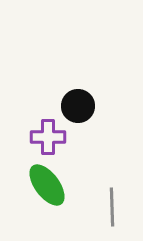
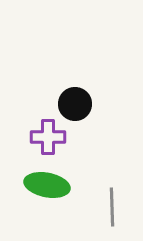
black circle: moved 3 px left, 2 px up
green ellipse: rotated 42 degrees counterclockwise
